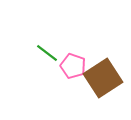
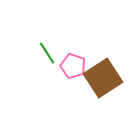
green line: rotated 20 degrees clockwise
